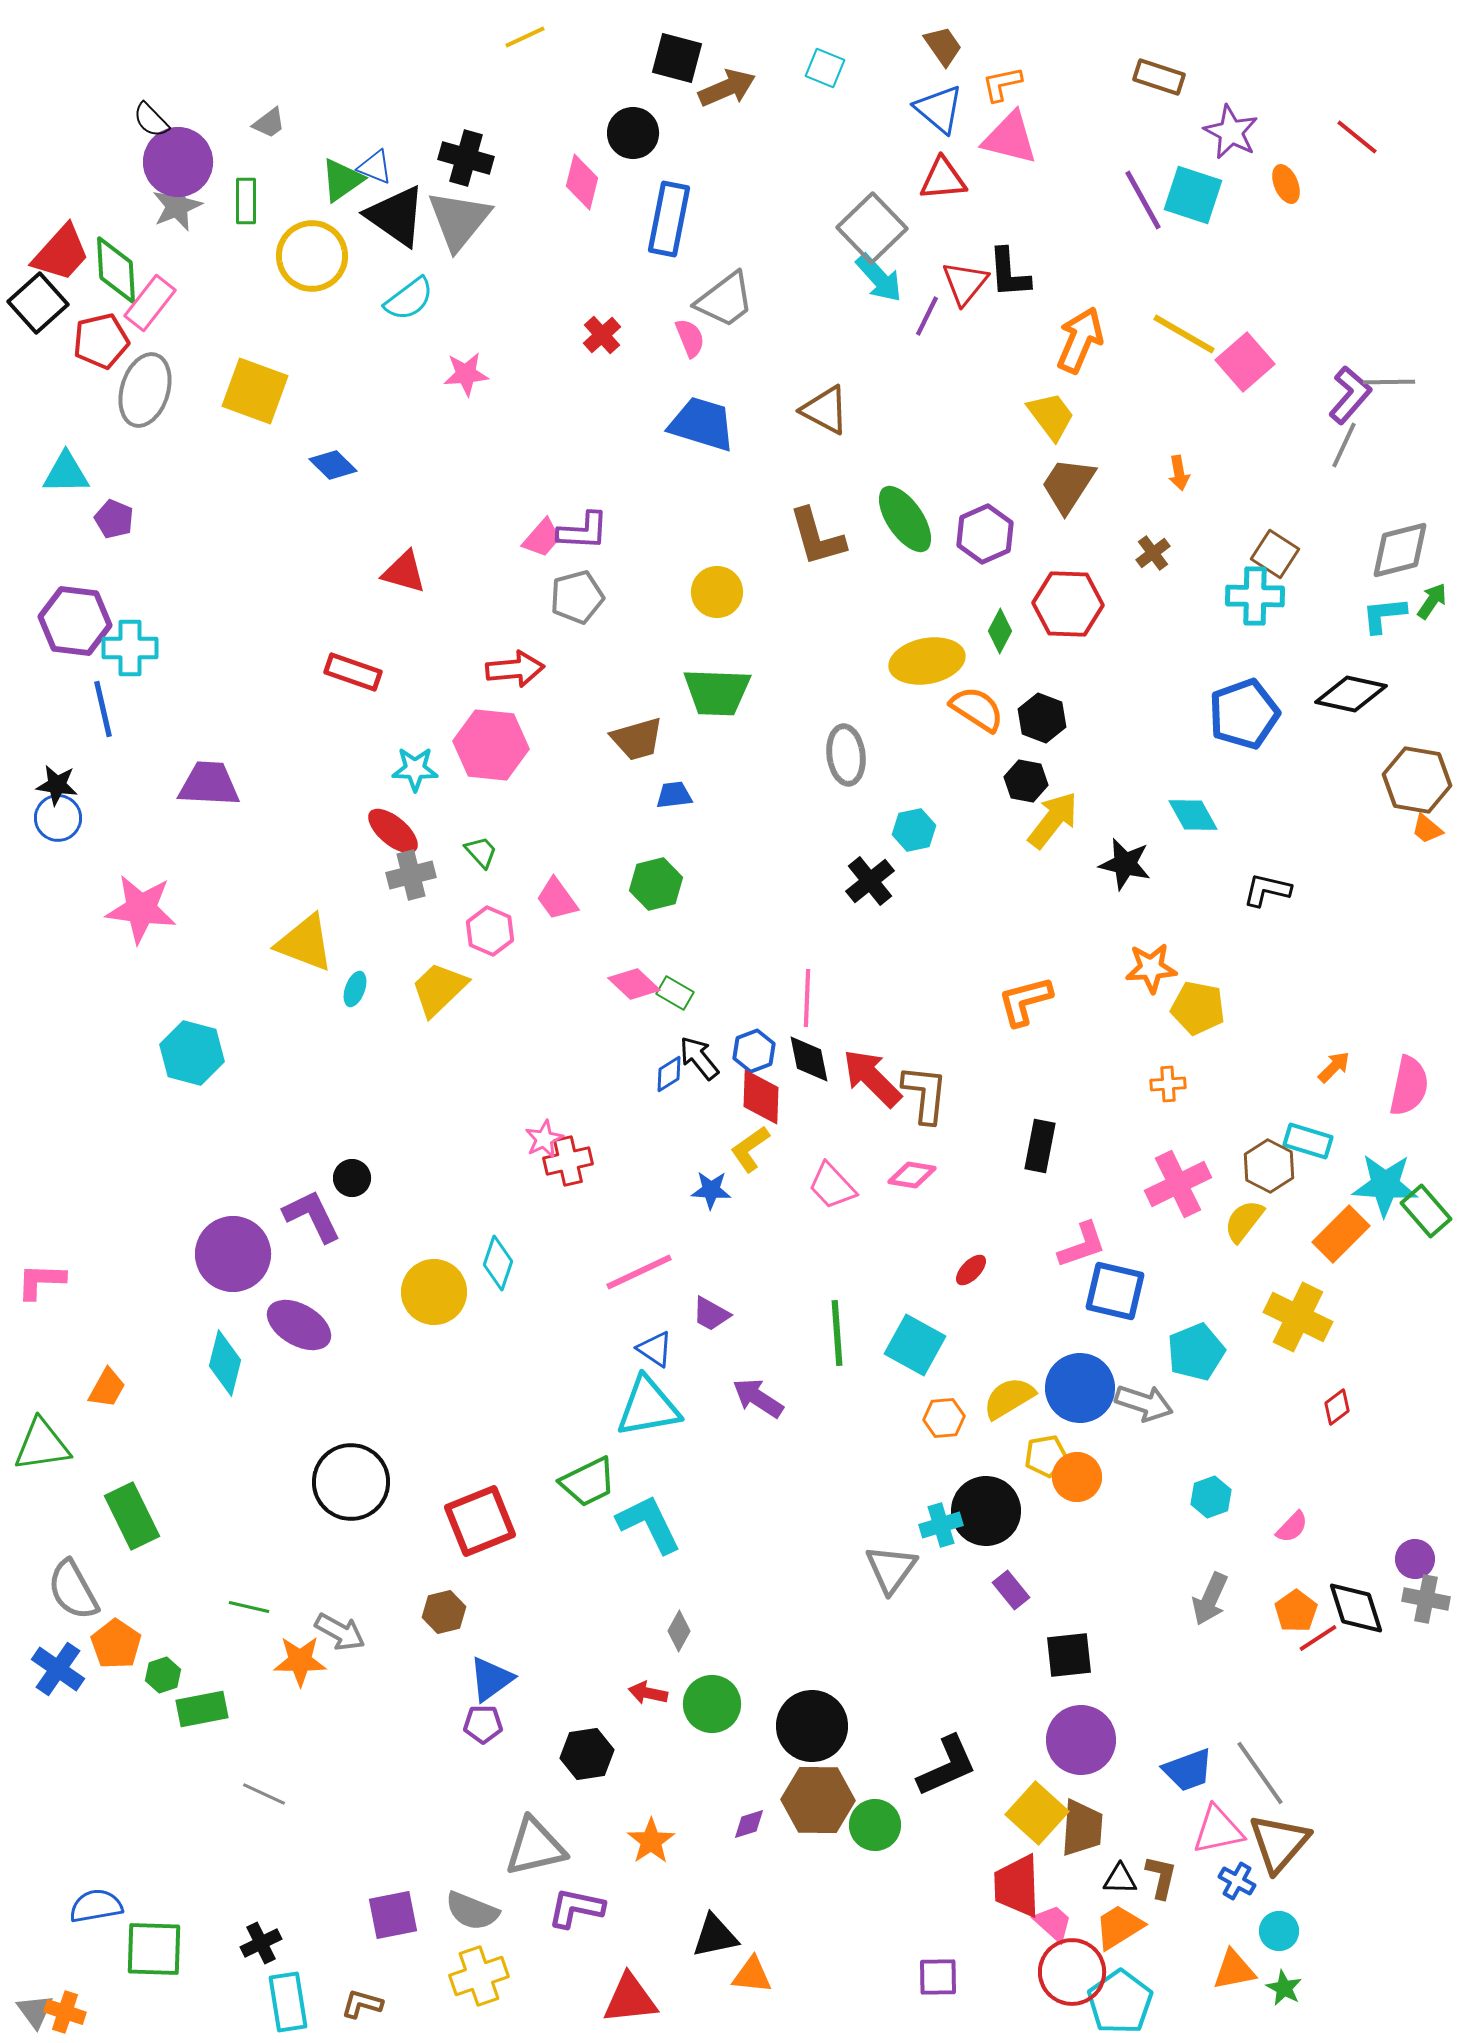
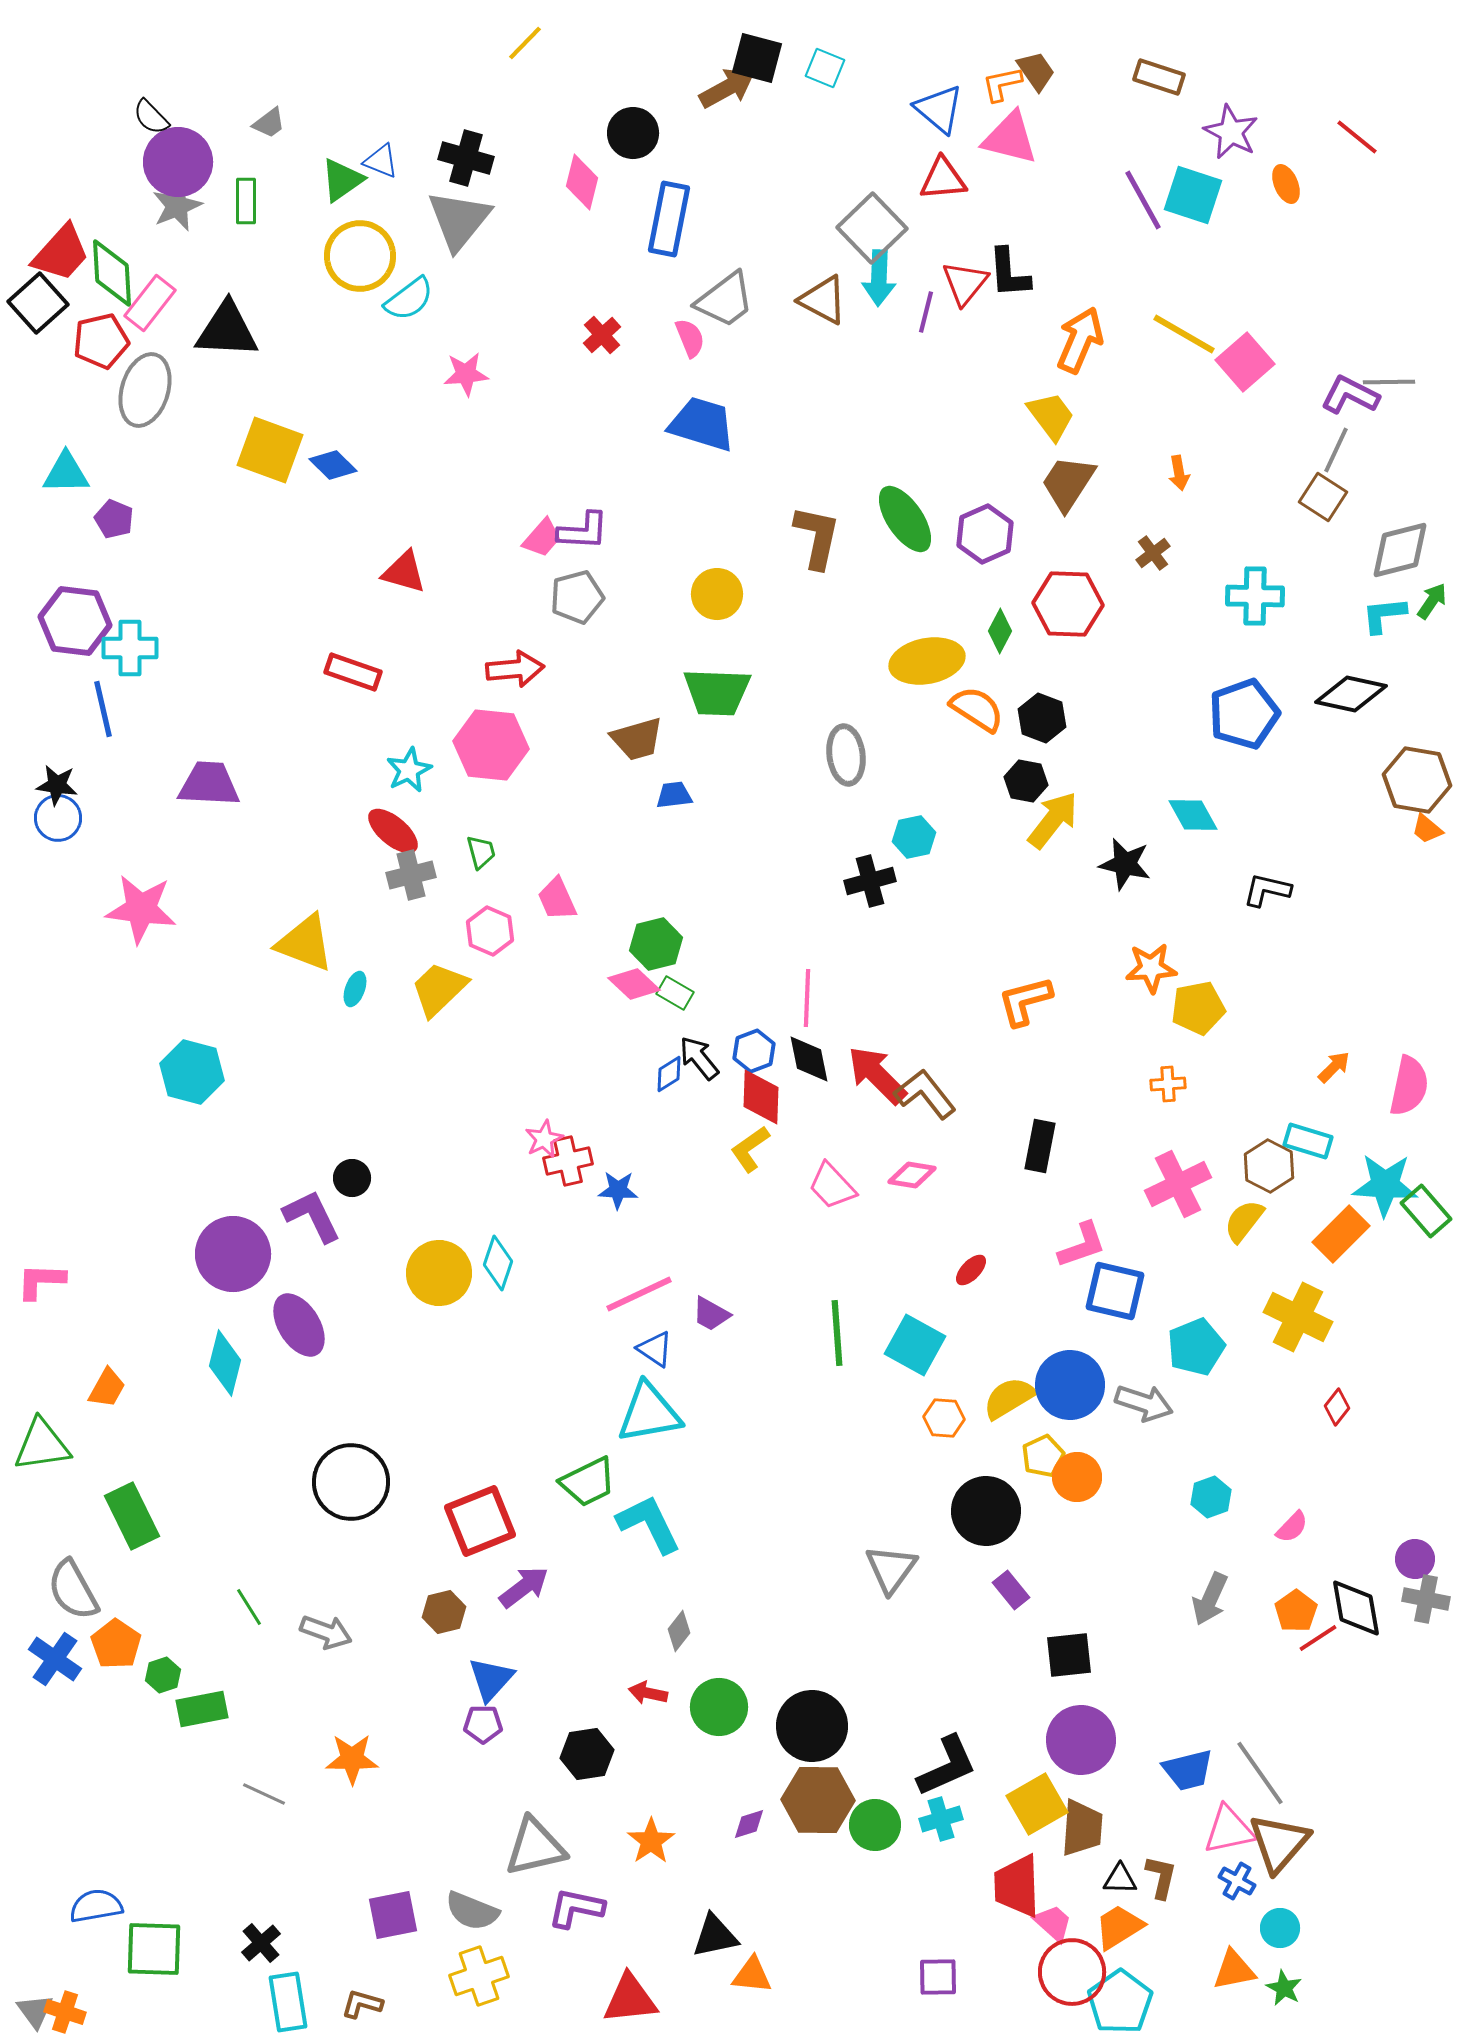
yellow line at (525, 37): moved 6 px down; rotated 21 degrees counterclockwise
brown trapezoid at (943, 46): moved 93 px right, 25 px down
black square at (677, 58): moved 80 px right
brown arrow at (727, 88): rotated 6 degrees counterclockwise
black semicircle at (151, 120): moved 3 px up
blue triangle at (375, 167): moved 6 px right, 6 px up
black triangle at (396, 216): moved 169 px left, 114 px down; rotated 32 degrees counterclockwise
yellow circle at (312, 256): moved 48 px right
green diamond at (116, 270): moved 4 px left, 3 px down
cyan arrow at (879, 278): rotated 44 degrees clockwise
purple line at (927, 316): moved 1 px left, 4 px up; rotated 12 degrees counterclockwise
yellow square at (255, 391): moved 15 px right, 59 px down
purple L-shape at (1350, 395): rotated 104 degrees counterclockwise
brown triangle at (825, 410): moved 2 px left, 110 px up
gray line at (1344, 445): moved 8 px left, 5 px down
brown trapezoid at (1068, 485): moved 2 px up
brown L-shape at (817, 537): rotated 152 degrees counterclockwise
brown square at (1275, 554): moved 48 px right, 57 px up
yellow circle at (717, 592): moved 2 px down
cyan star at (415, 769): moved 6 px left, 1 px down; rotated 27 degrees counterclockwise
cyan hexagon at (914, 830): moved 7 px down
green trapezoid at (481, 852): rotated 27 degrees clockwise
black cross at (870, 881): rotated 24 degrees clockwise
green hexagon at (656, 884): moved 60 px down
pink trapezoid at (557, 899): rotated 12 degrees clockwise
yellow pentagon at (1198, 1008): rotated 22 degrees counterclockwise
cyan hexagon at (192, 1053): moved 19 px down
red arrow at (872, 1078): moved 5 px right, 3 px up
brown L-shape at (925, 1094): rotated 44 degrees counterclockwise
blue star at (711, 1190): moved 93 px left
pink line at (639, 1272): moved 22 px down
yellow circle at (434, 1292): moved 5 px right, 19 px up
purple ellipse at (299, 1325): rotated 28 degrees clockwise
cyan pentagon at (1196, 1352): moved 5 px up
blue circle at (1080, 1388): moved 10 px left, 3 px up
purple arrow at (758, 1398): moved 234 px left, 189 px down; rotated 110 degrees clockwise
cyan triangle at (648, 1407): moved 1 px right, 6 px down
red diamond at (1337, 1407): rotated 15 degrees counterclockwise
orange hexagon at (944, 1418): rotated 9 degrees clockwise
yellow pentagon at (1046, 1456): moved 3 px left; rotated 15 degrees counterclockwise
cyan cross at (941, 1525): moved 294 px down
green line at (249, 1607): rotated 45 degrees clockwise
black diamond at (1356, 1608): rotated 8 degrees clockwise
gray diamond at (679, 1631): rotated 9 degrees clockwise
gray arrow at (340, 1632): moved 14 px left; rotated 9 degrees counterclockwise
orange star at (300, 1661): moved 52 px right, 98 px down
blue cross at (58, 1669): moved 3 px left, 10 px up
blue triangle at (491, 1679): rotated 12 degrees counterclockwise
green circle at (712, 1704): moved 7 px right, 3 px down
blue trapezoid at (1188, 1770): rotated 6 degrees clockwise
yellow square at (1037, 1813): moved 9 px up; rotated 18 degrees clockwise
pink triangle at (1218, 1830): moved 11 px right
cyan circle at (1279, 1931): moved 1 px right, 3 px up
black cross at (261, 1943): rotated 15 degrees counterclockwise
